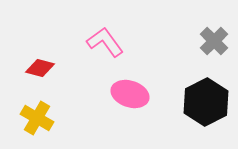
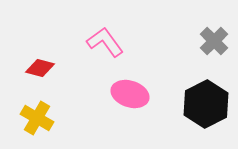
black hexagon: moved 2 px down
